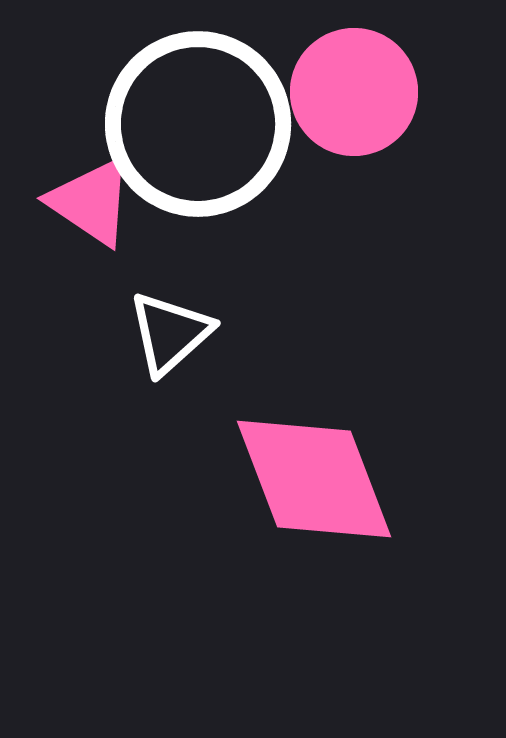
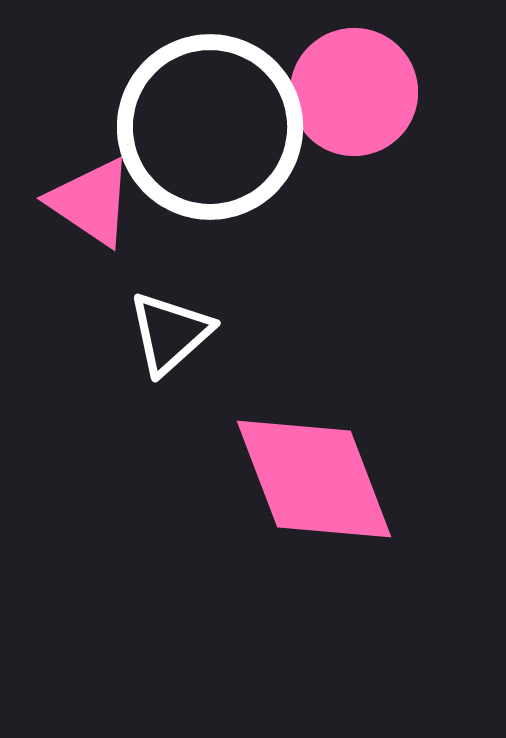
white circle: moved 12 px right, 3 px down
